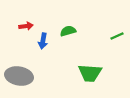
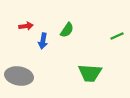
green semicircle: moved 1 px left, 1 px up; rotated 140 degrees clockwise
